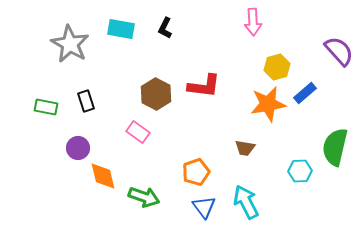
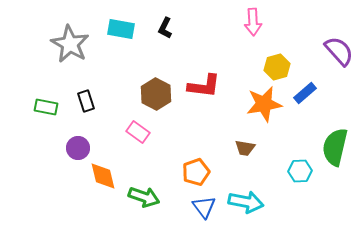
orange star: moved 4 px left
cyan arrow: rotated 128 degrees clockwise
